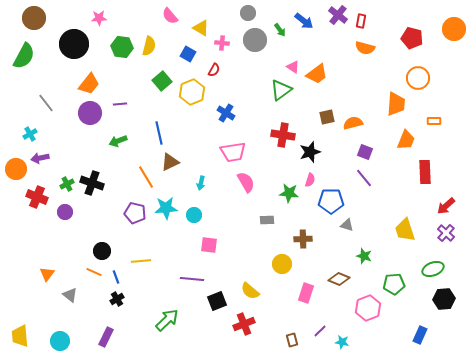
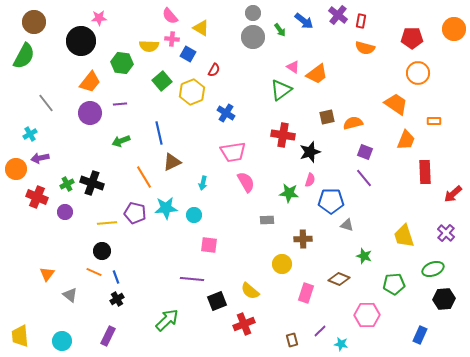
gray circle at (248, 13): moved 5 px right
brown circle at (34, 18): moved 4 px down
red pentagon at (412, 38): rotated 15 degrees counterclockwise
gray circle at (255, 40): moved 2 px left, 3 px up
pink cross at (222, 43): moved 50 px left, 4 px up
black circle at (74, 44): moved 7 px right, 3 px up
yellow semicircle at (149, 46): rotated 78 degrees clockwise
green hexagon at (122, 47): moved 16 px down
orange circle at (418, 78): moved 5 px up
orange trapezoid at (89, 84): moved 1 px right, 2 px up
orange trapezoid at (396, 104): rotated 60 degrees counterclockwise
green arrow at (118, 141): moved 3 px right
brown triangle at (170, 162): moved 2 px right
orange line at (146, 177): moved 2 px left
cyan arrow at (201, 183): moved 2 px right
red arrow at (446, 206): moved 7 px right, 12 px up
yellow trapezoid at (405, 230): moved 1 px left, 6 px down
yellow line at (141, 261): moved 34 px left, 38 px up
pink hexagon at (368, 308): moved 1 px left, 7 px down; rotated 20 degrees clockwise
purple rectangle at (106, 337): moved 2 px right, 1 px up
cyan circle at (60, 341): moved 2 px right
cyan star at (342, 342): moved 1 px left, 2 px down
